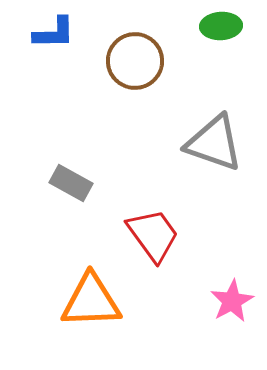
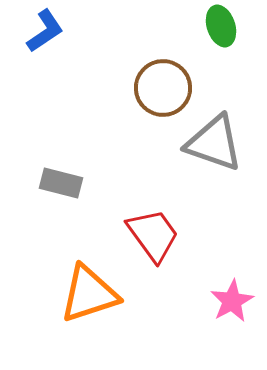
green ellipse: rotated 75 degrees clockwise
blue L-shape: moved 9 px left, 2 px up; rotated 33 degrees counterclockwise
brown circle: moved 28 px right, 27 px down
gray rectangle: moved 10 px left; rotated 15 degrees counterclockwise
orange triangle: moved 2 px left, 7 px up; rotated 16 degrees counterclockwise
